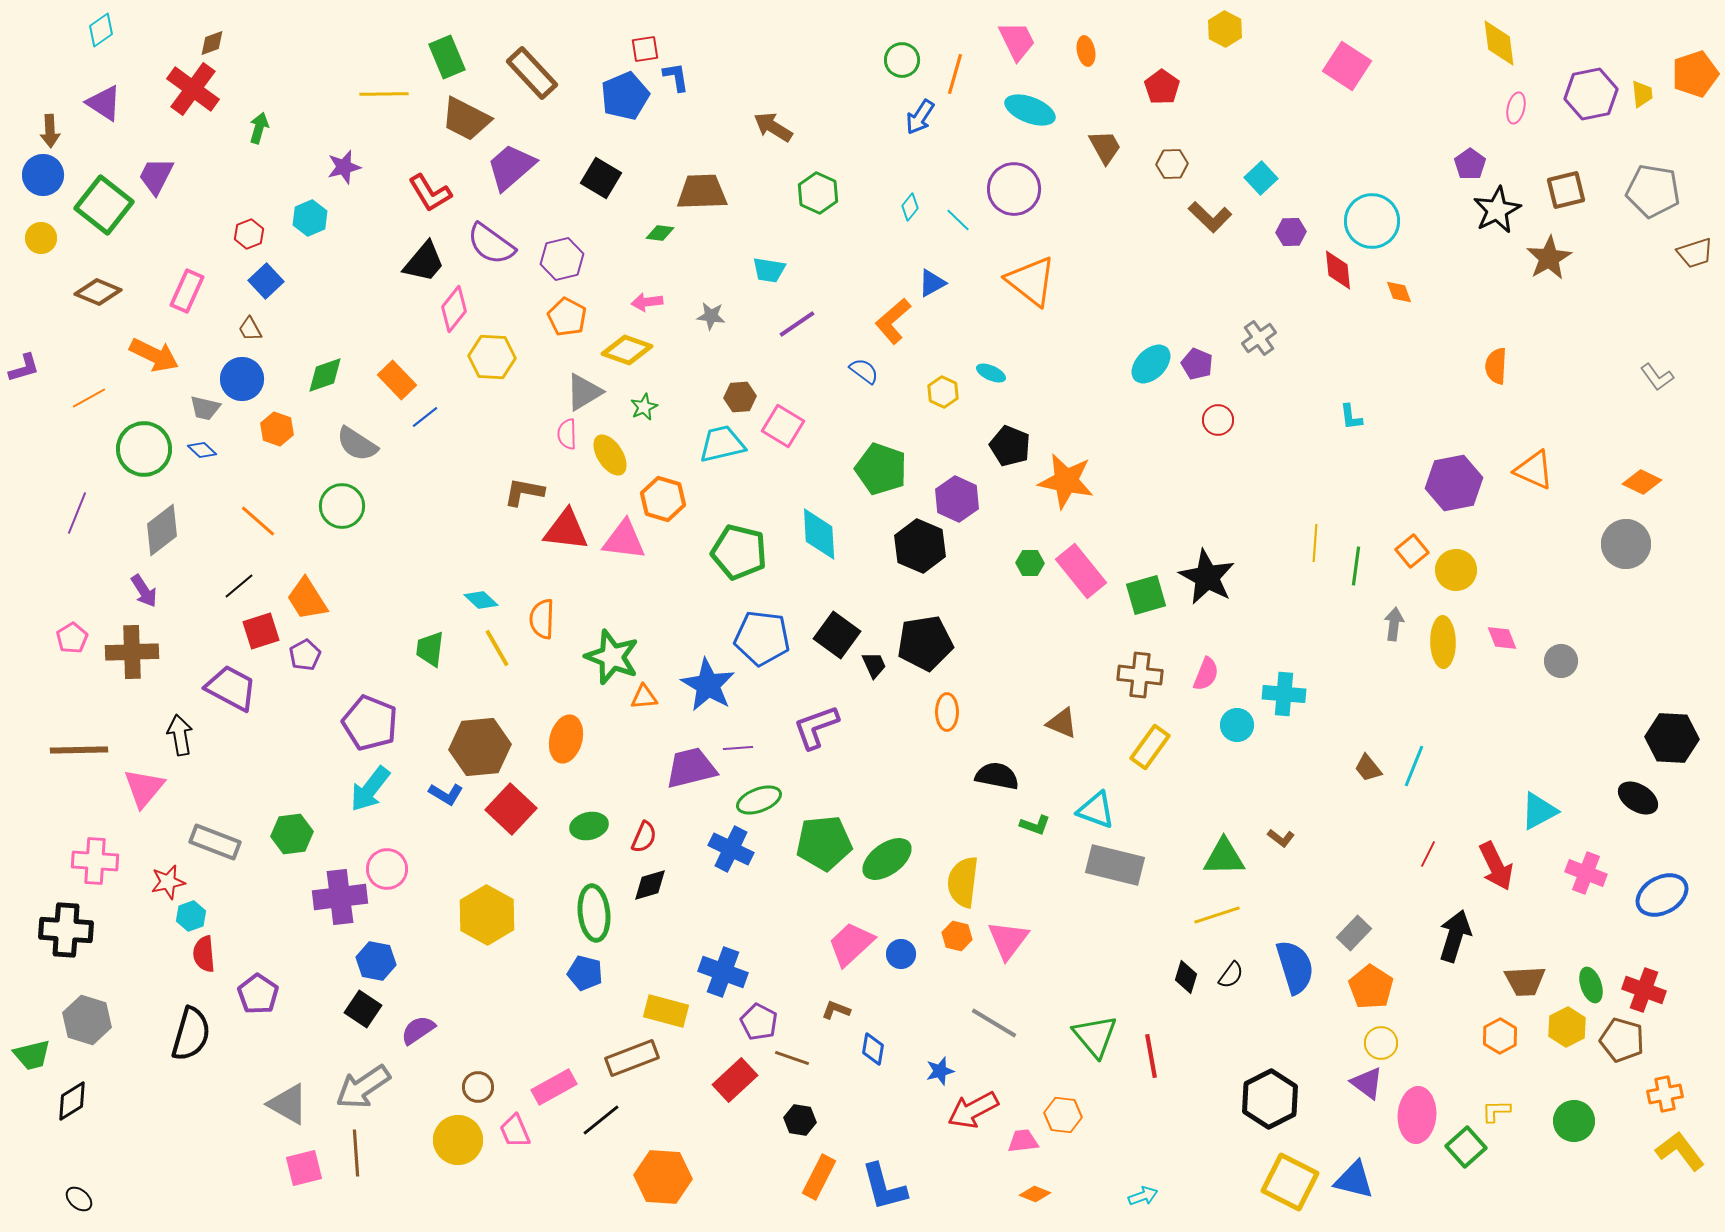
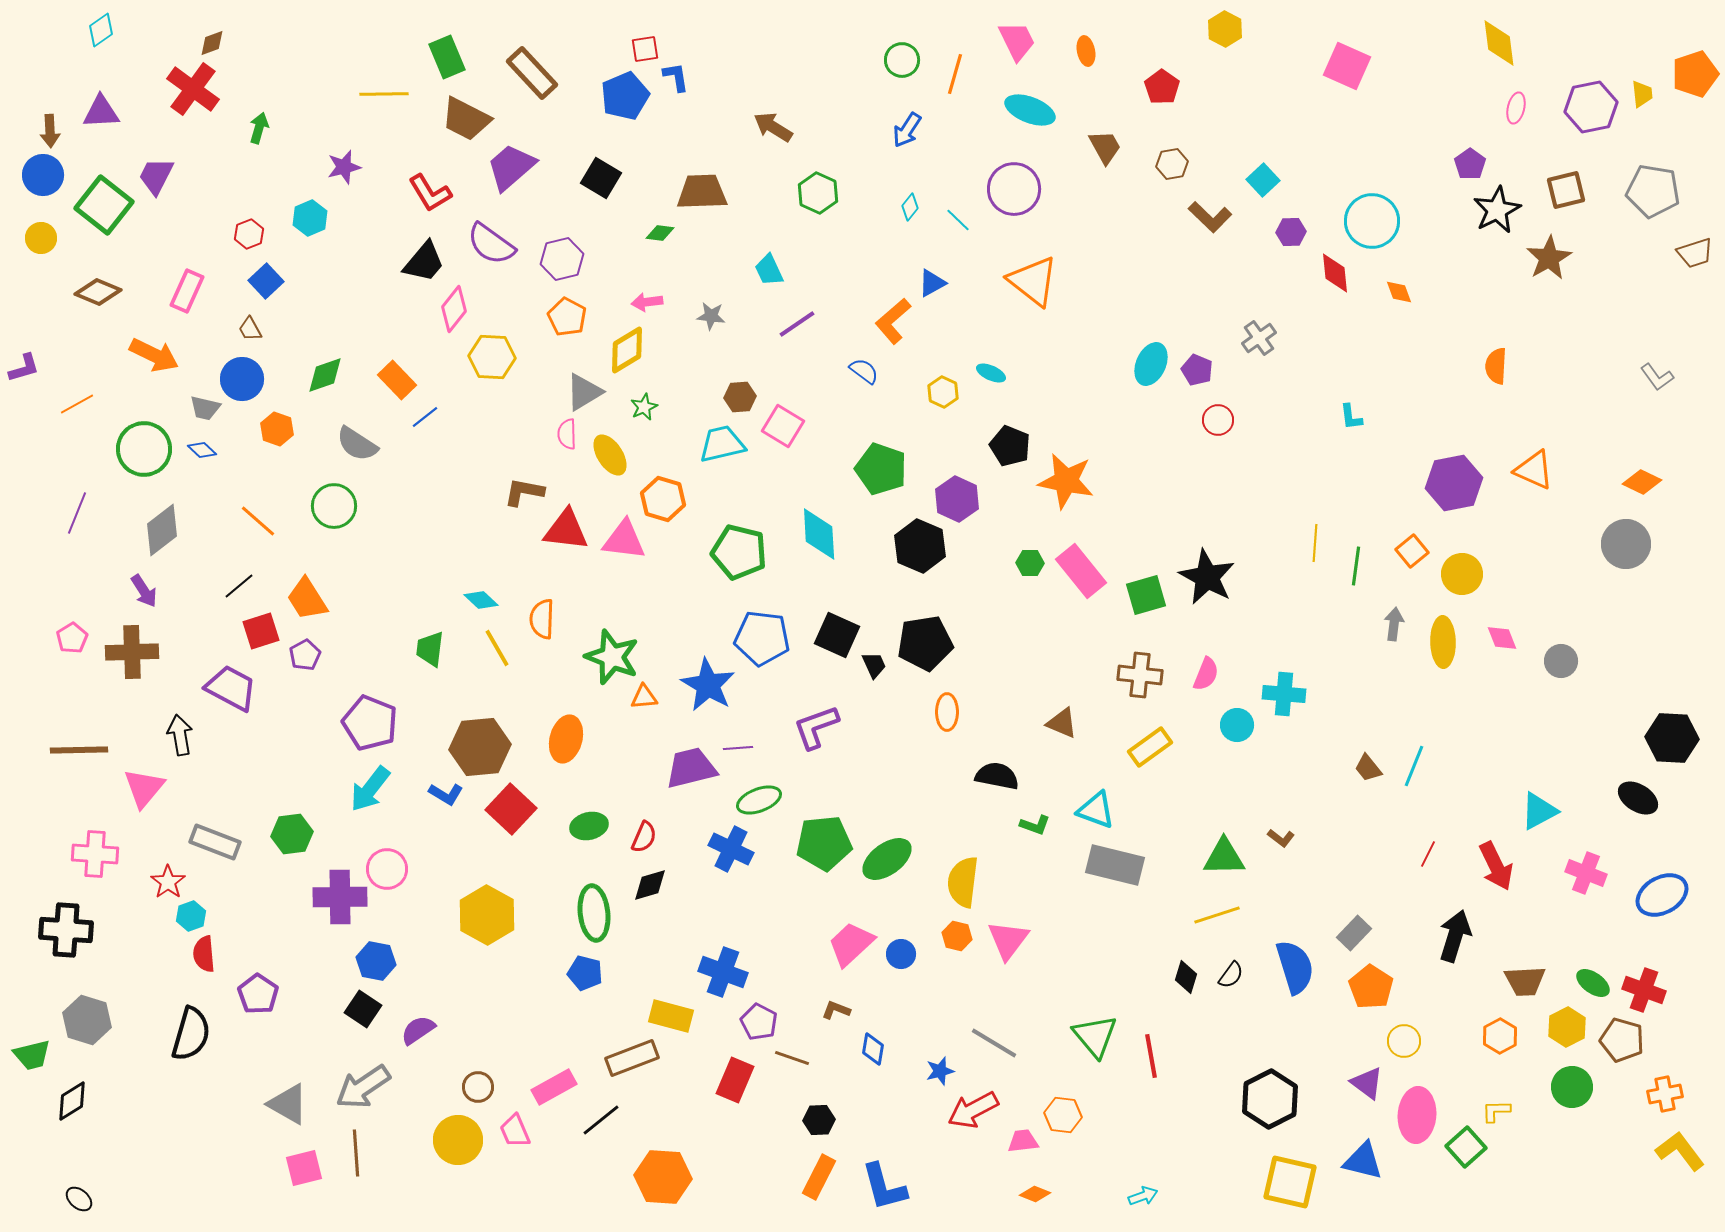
pink square at (1347, 66): rotated 9 degrees counterclockwise
purple hexagon at (1591, 94): moved 13 px down
purple triangle at (104, 103): moved 3 px left, 9 px down; rotated 36 degrees counterclockwise
blue arrow at (920, 117): moved 13 px left, 13 px down
brown hexagon at (1172, 164): rotated 8 degrees counterclockwise
cyan square at (1261, 178): moved 2 px right, 2 px down
cyan trapezoid at (769, 270): rotated 56 degrees clockwise
red diamond at (1338, 270): moved 3 px left, 3 px down
orange triangle at (1031, 281): moved 2 px right
yellow diamond at (627, 350): rotated 51 degrees counterclockwise
cyan ellipse at (1151, 364): rotated 21 degrees counterclockwise
purple pentagon at (1197, 364): moved 6 px down
orange line at (89, 398): moved 12 px left, 6 px down
green circle at (342, 506): moved 8 px left
yellow circle at (1456, 570): moved 6 px right, 4 px down
black square at (837, 635): rotated 12 degrees counterclockwise
yellow rectangle at (1150, 747): rotated 18 degrees clockwise
pink cross at (95, 861): moved 7 px up
red star at (168, 882): rotated 24 degrees counterclockwise
purple cross at (340, 897): rotated 6 degrees clockwise
green ellipse at (1591, 985): moved 2 px right, 2 px up; rotated 36 degrees counterclockwise
yellow rectangle at (666, 1011): moved 5 px right, 5 px down
gray line at (994, 1023): moved 20 px down
yellow circle at (1381, 1043): moved 23 px right, 2 px up
red rectangle at (735, 1080): rotated 24 degrees counterclockwise
black hexagon at (800, 1120): moved 19 px right; rotated 12 degrees counterclockwise
green circle at (1574, 1121): moved 2 px left, 34 px up
blue triangle at (1354, 1180): moved 9 px right, 19 px up
yellow square at (1290, 1182): rotated 14 degrees counterclockwise
